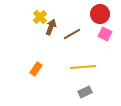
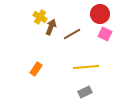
yellow cross: rotated 16 degrees counterclockwise
yellow line: moved 3 px right
